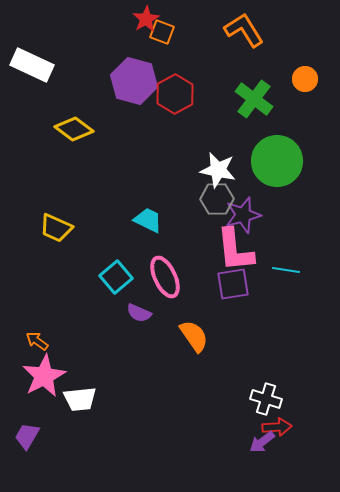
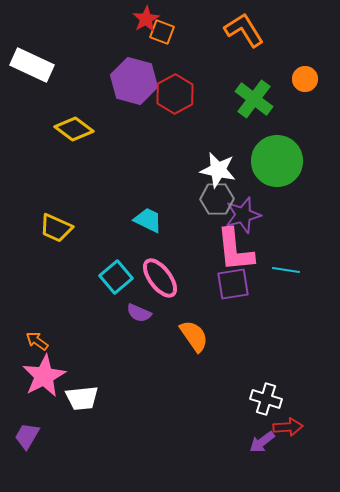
pink ellipse: moved 5 px left, 1 px down; rotated 12 degrees counterclockwise
white trapezoid: moved 2 px right, 1 px up
red arrow: moved 11 px right
